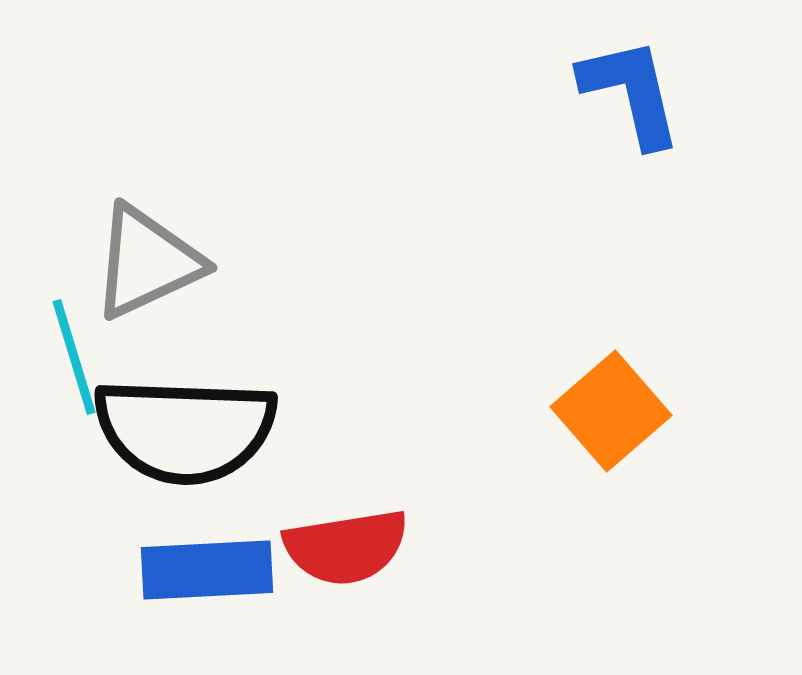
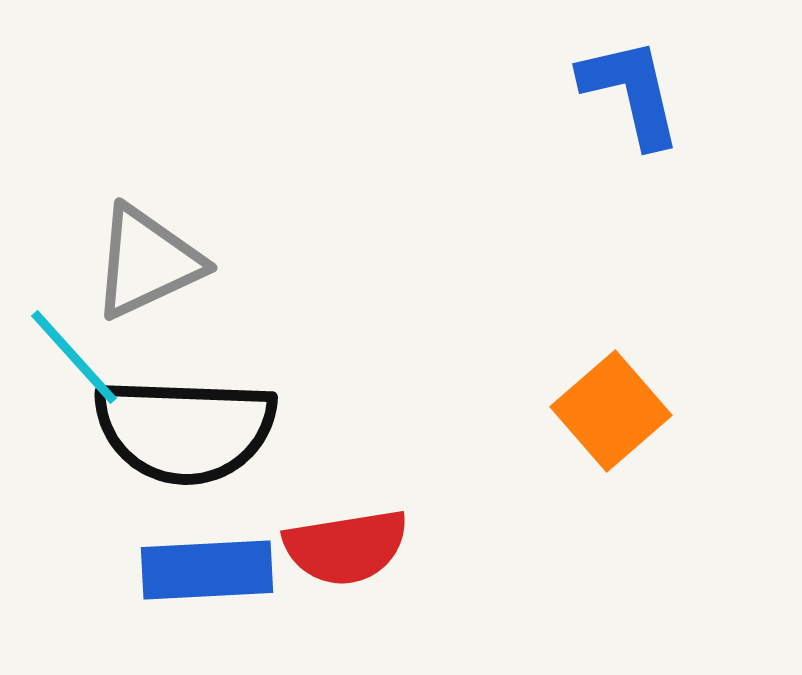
cyan line: rotated 25 degrees counterclockwise
